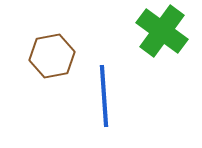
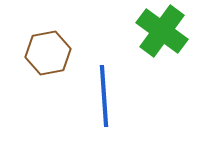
brown hexagon: moved 4 px left, 3 px up
